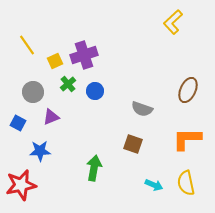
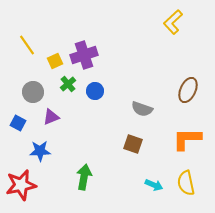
green arrow: moved 10 px left, 9 px down
